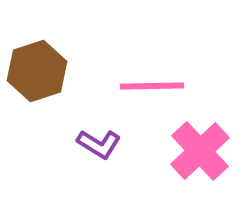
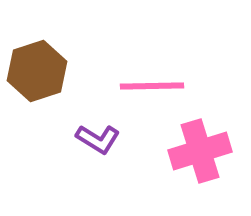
purple L-shape: moved 1 px left, 5 px up
pink cross: rotated 26 degrees clockwise
